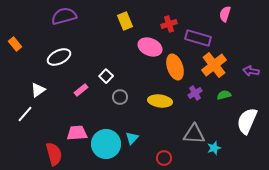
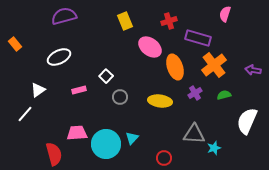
red cross: moved 3 px up
pink ellipse: rotated 15 degrees clockwise
purple arrow: moved 2 px right, 1 px up
pink rectangle: moved 2 px left; rotated 24 degrees clockwise
